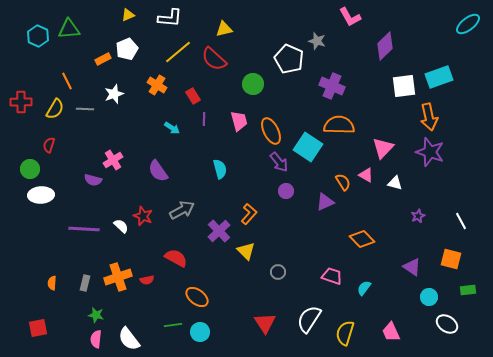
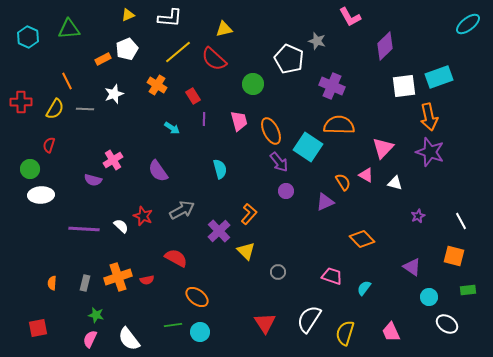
cyan hexagon at (38, 36): moved 10 px left, 1 px down
orange square at (451, 259): moved 3 px right, 3 px up
pink semicircle at (96, 339): moved 6 px left; rotated 18 degrees clockwise
